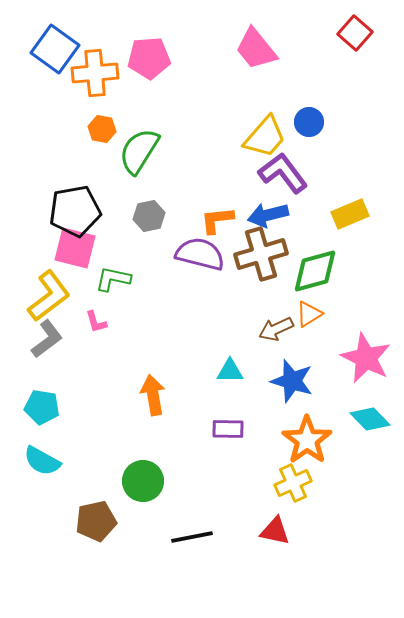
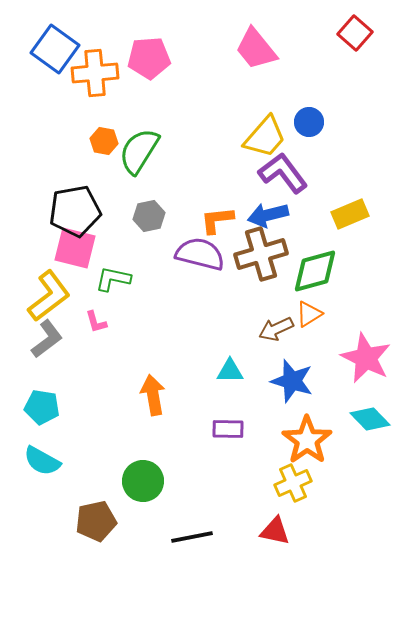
orange hexagon: moved 2 px right, 12 px down
